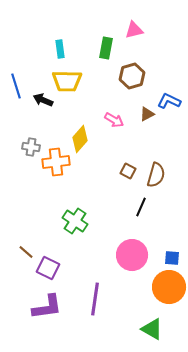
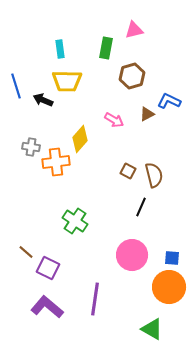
brown semicircle: moved 2 px left; rotated 30 degrees counterclockwise
purple L-shape: rotated 132 degrees counterclockwise
